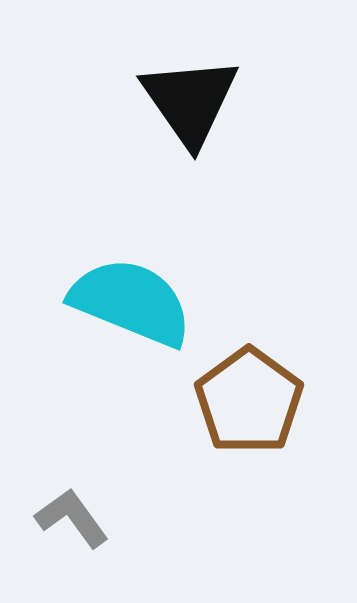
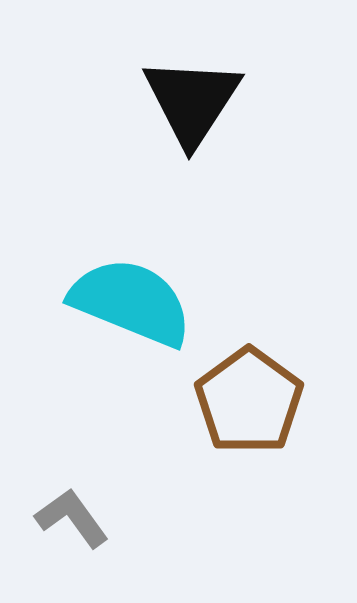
black triangle: moved 2 px right; rotated 8 degrees clockwise
